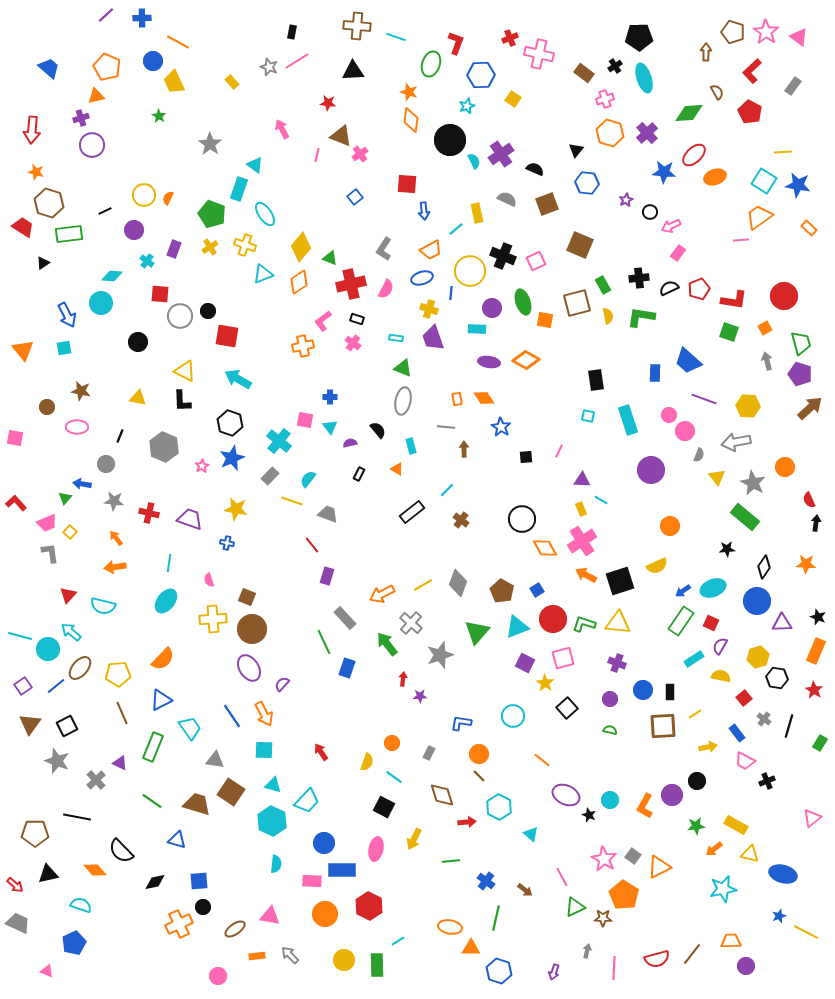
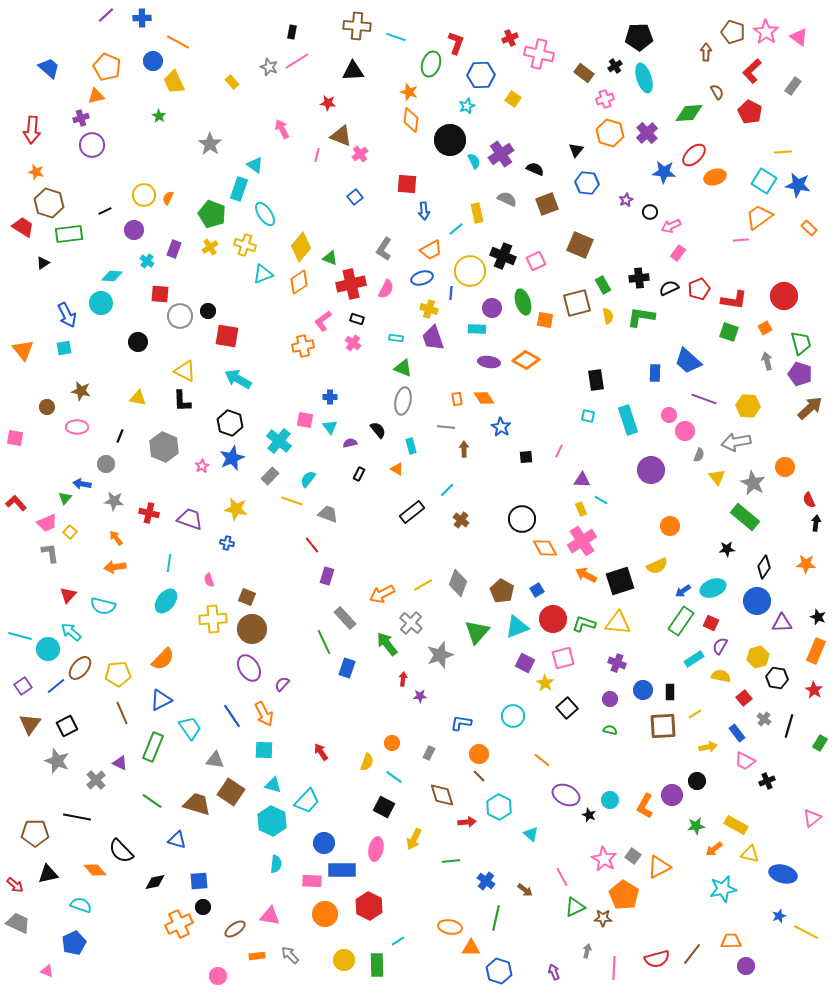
purple arrow at (554, 972): rotated 140 degrees clockwise
